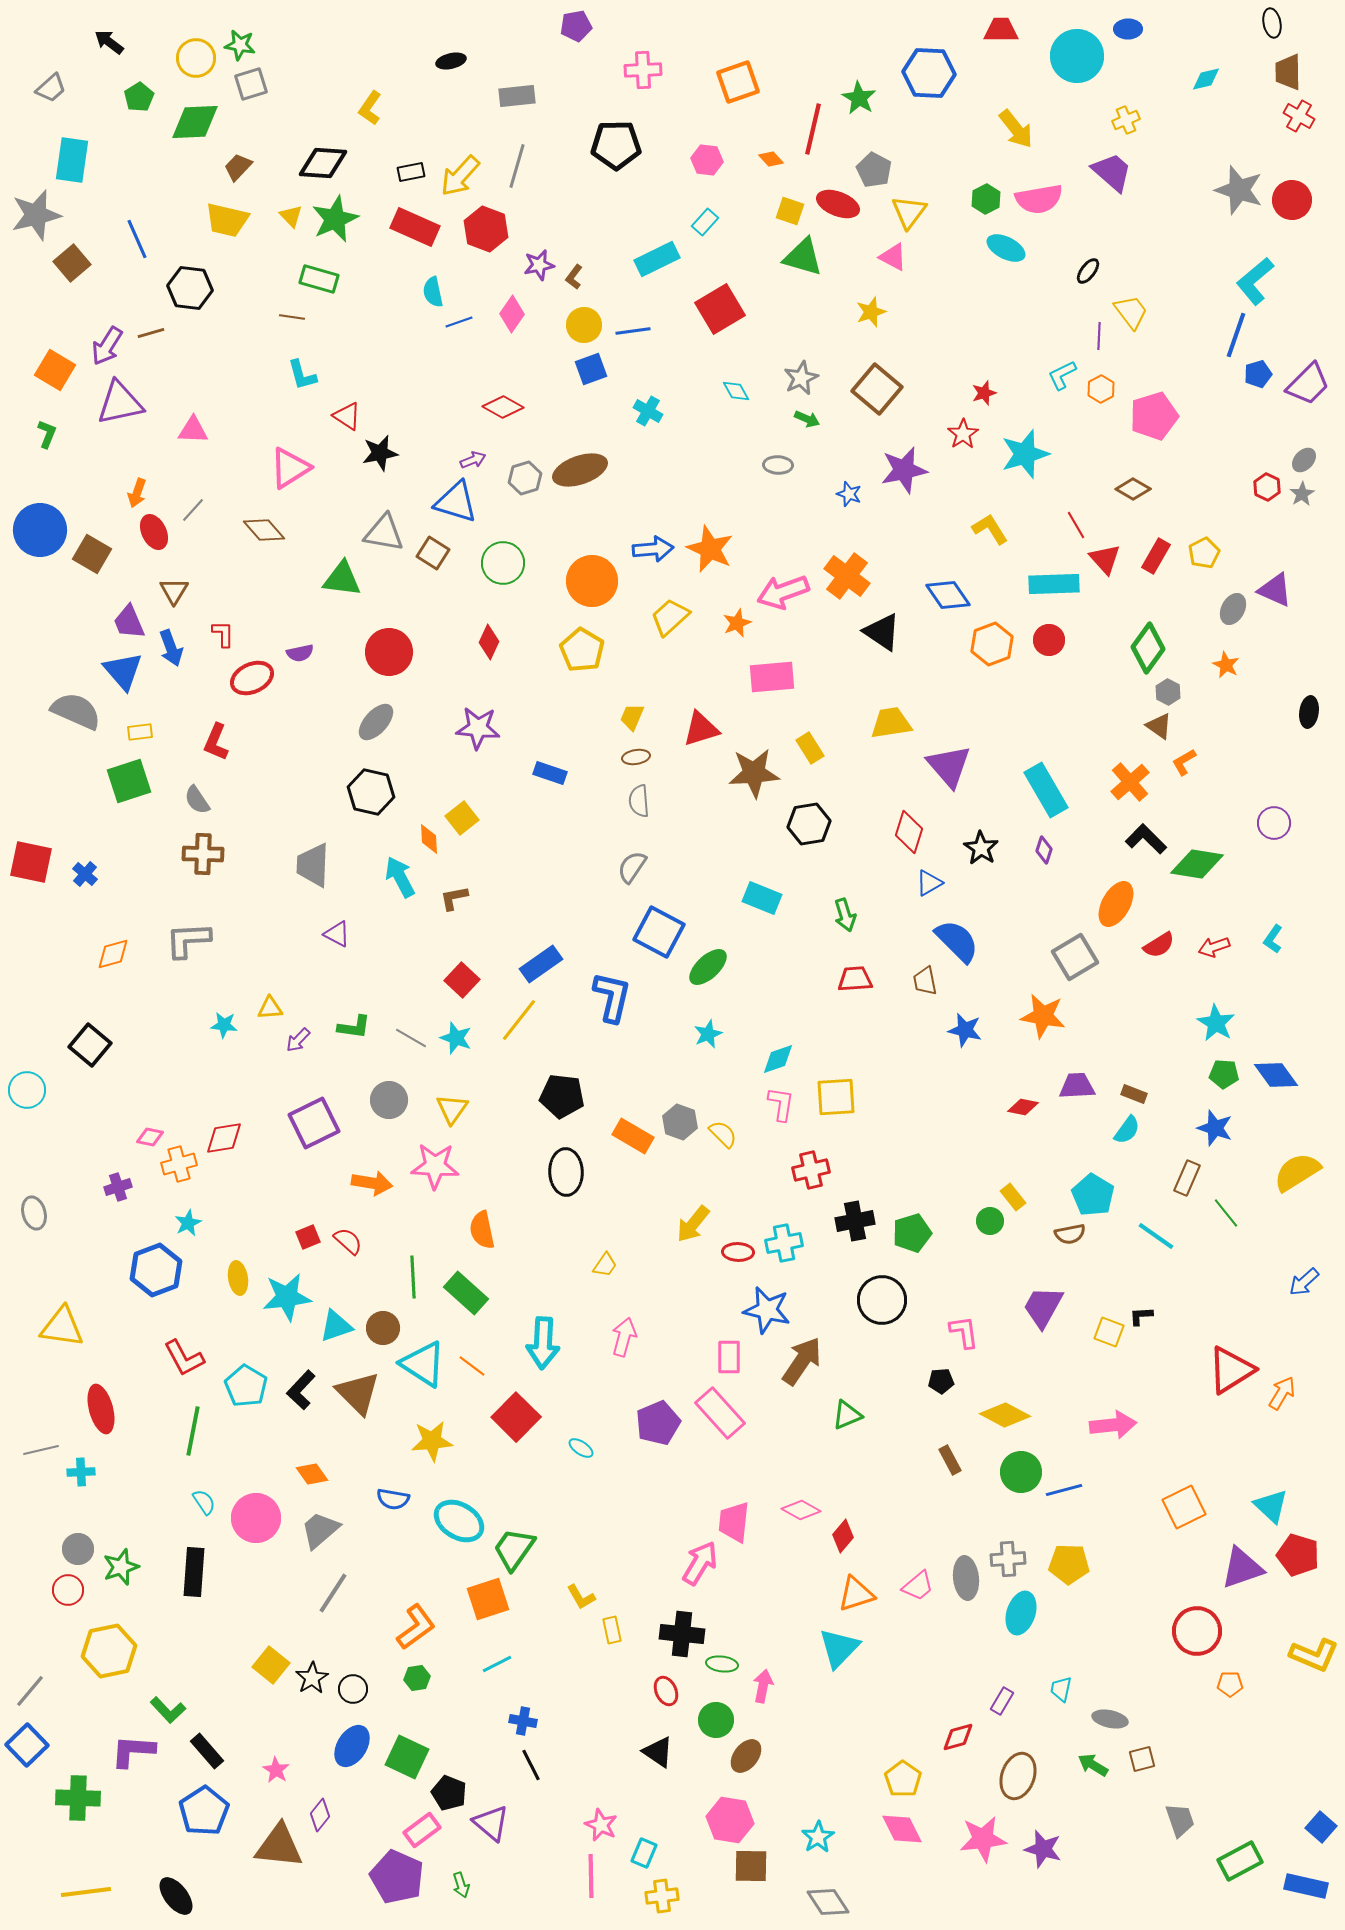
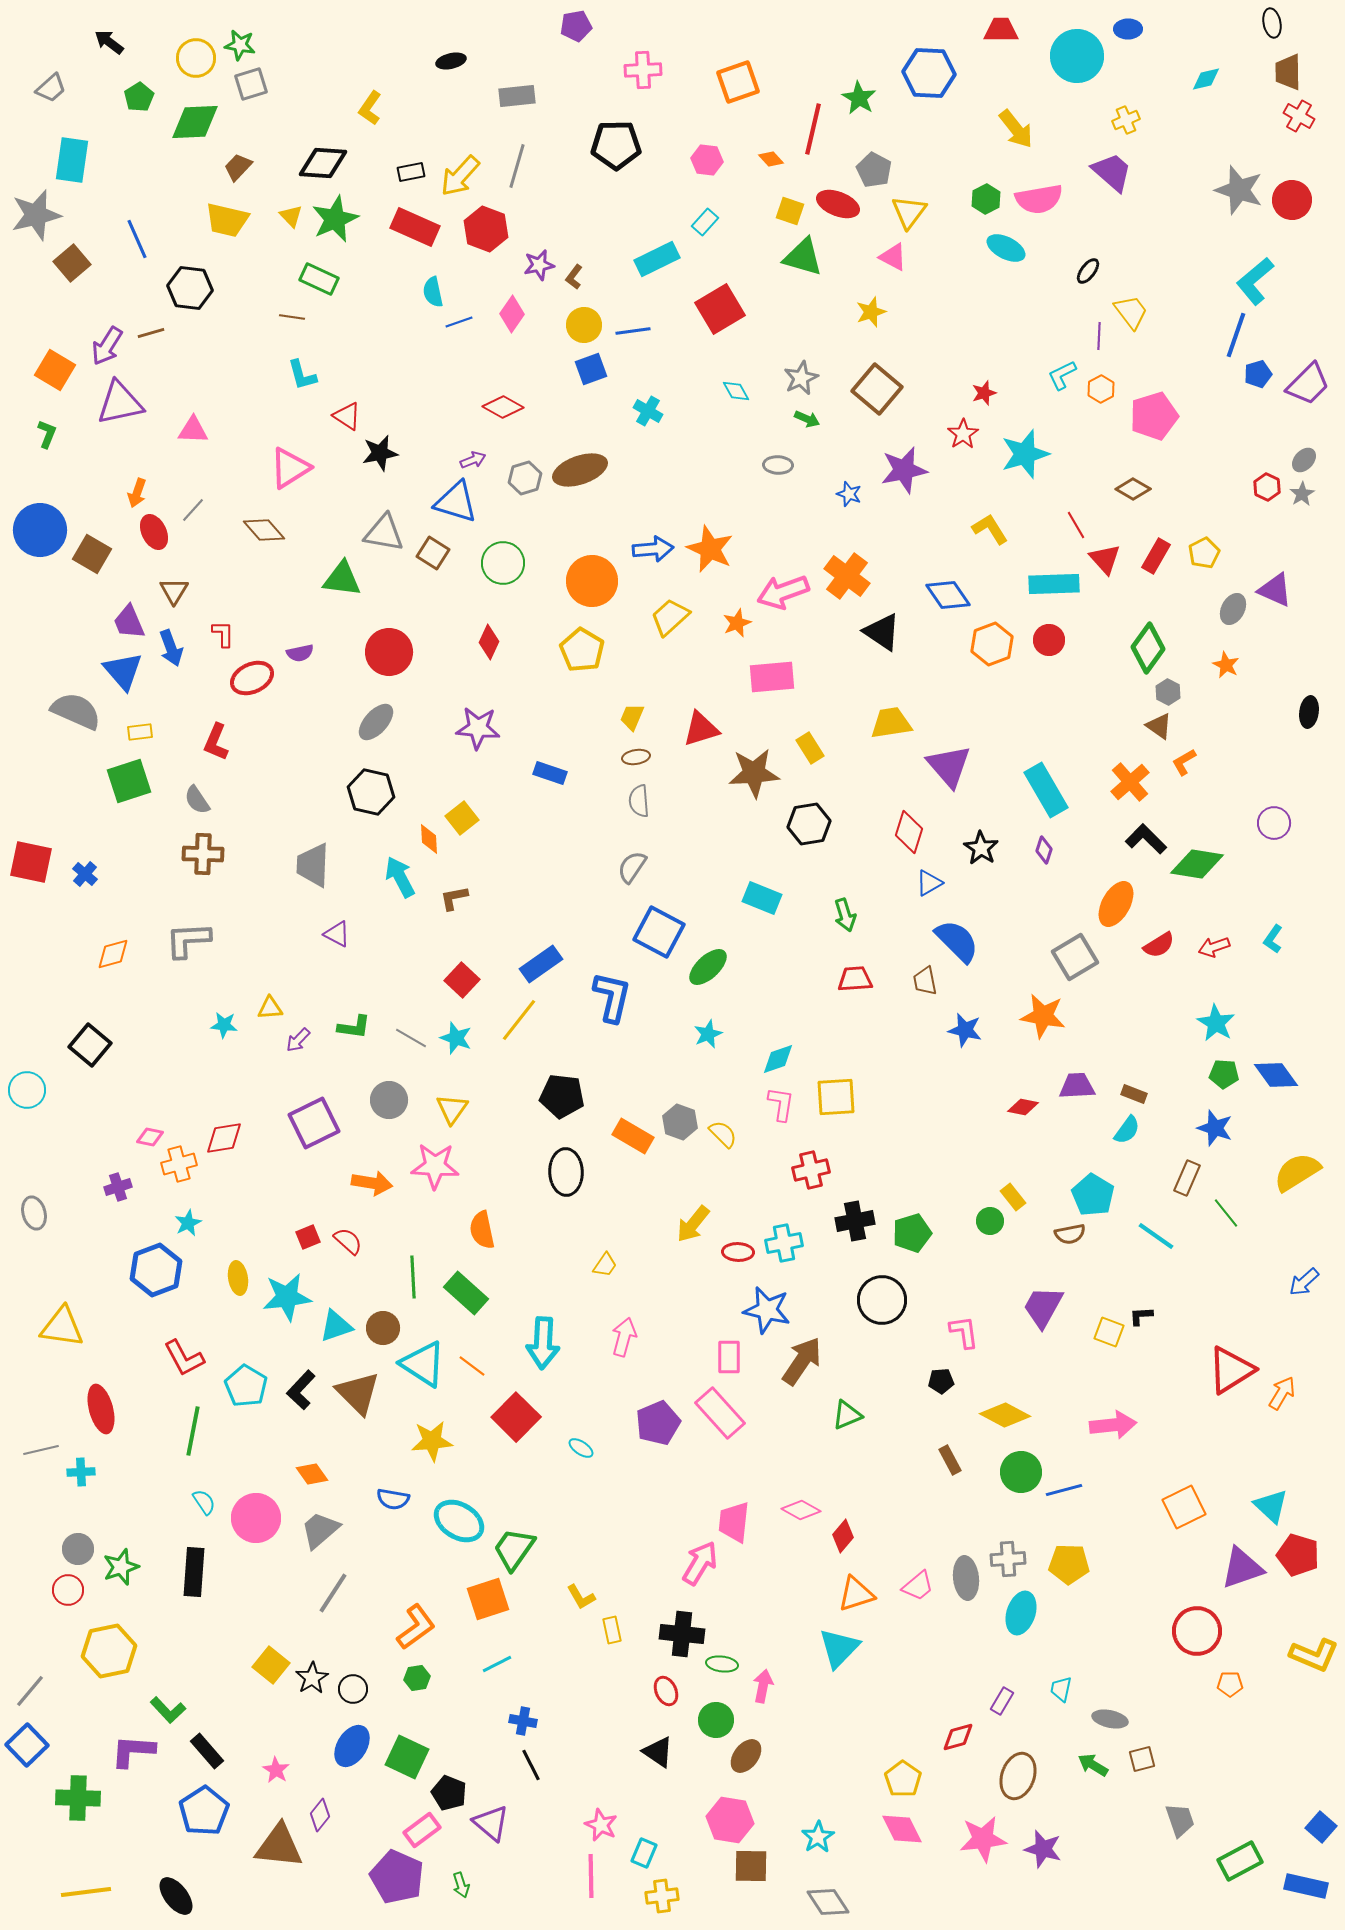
green rectangle at (319, 279): rotated 9 degrees clockwise
